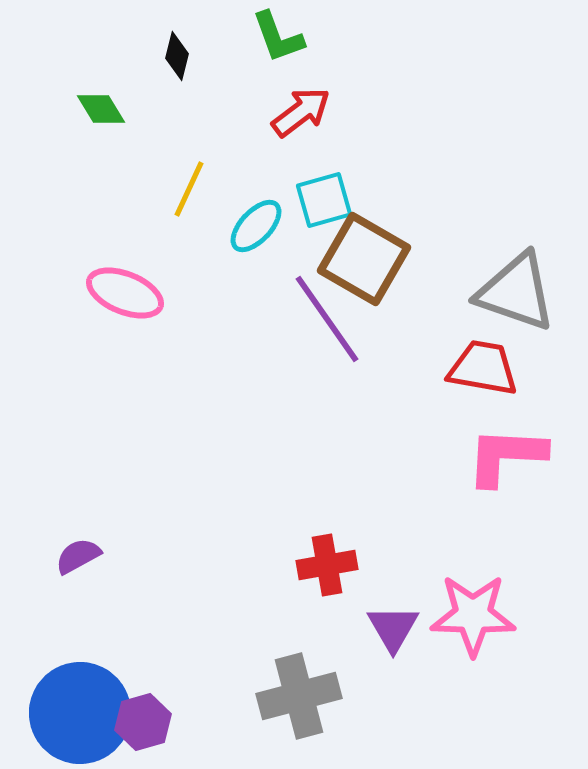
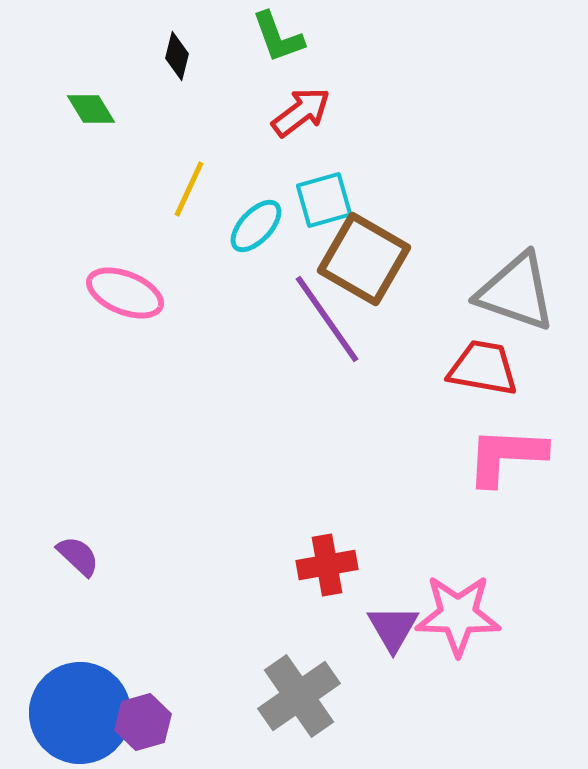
green diamond: moved 10 px left
purple semicircle: rotated 72 degrees clockwise
pink star: moved 15 px left
gray cross: rotated 20 degrees counterclockwise
